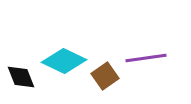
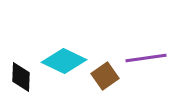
black diamond: rotated 24 degrees clockwise
